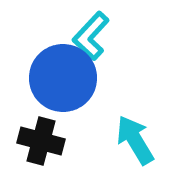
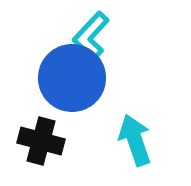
blue circle: moved 9 px right
cyan arrow: rotated 12 degrees clockwise
